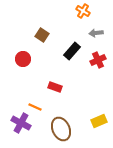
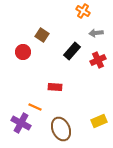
red circle: moved 7 px up
red rectangle: rotated 16 degrees counterclockwise
